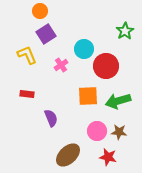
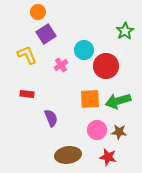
orange circle: moved 2 px left, 1 px down
cyan circle: moved 1 px down
orange square: moved 2 px right, 3 px down
pink circle: moved 1 px up
brown ellipse: rotated 35 degrees clockwise
